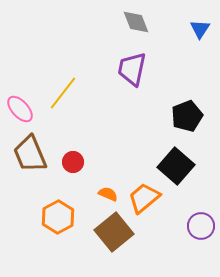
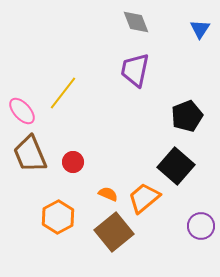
purple trapezoid: moved 3 px right, 1 px down
pink ellipse: moved 2 px right, 2 px down
